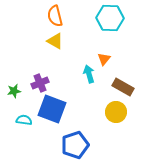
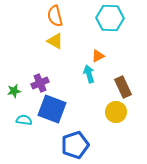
orange triangle: moved 6 px left, 3 px up; rotated 24 degrees clockwise
brown rectangle: rotated 35 degrees clockwise
